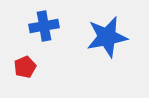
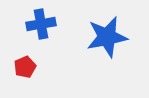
blue cross: moved 3 px left, 2 px up
